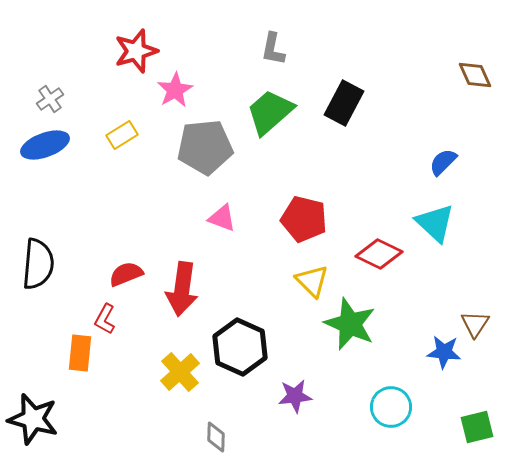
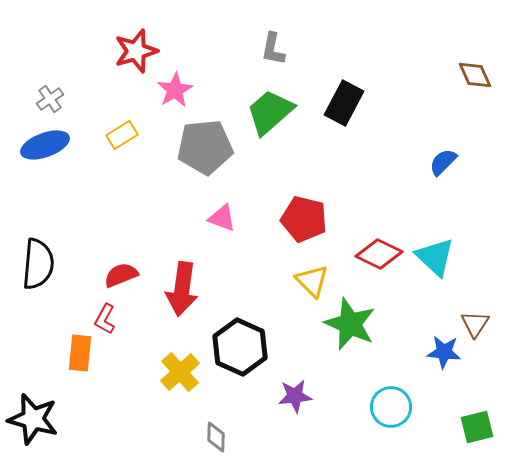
cyan triangle: moved 34 px down
red semicircle: moved 5 px left, 1 px down
